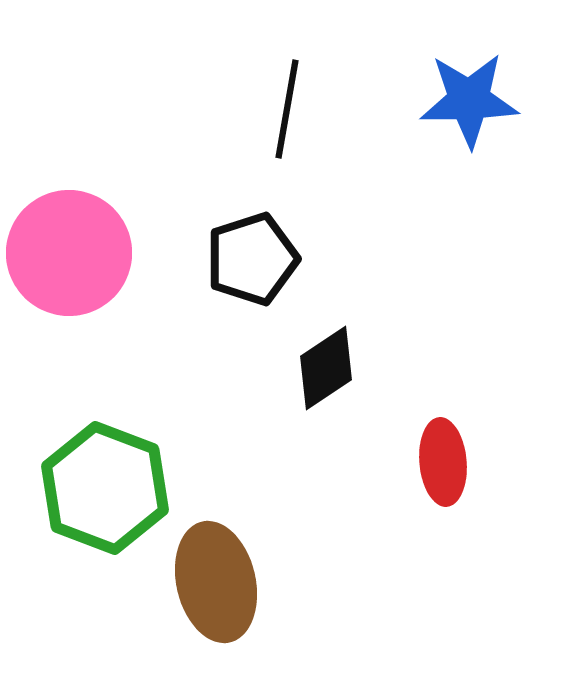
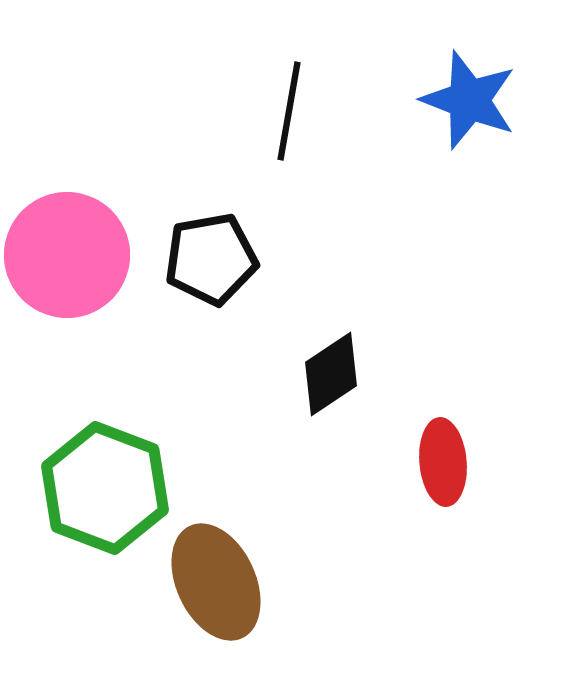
blue star: rotated 22 degrees clockwise
black line: moved 2 px right, 2 px down
pink circle: moved 2 px left, 2 px down
black pentagon: moved 41 px left; rotated 8 degrees clockwise
black diamond: moved 5 px right, 6 px down
brown ellipse: rotated 12 degrees counterclockwise
